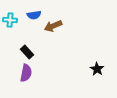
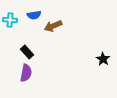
black star: moved 6 px right, 10 px up
